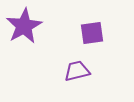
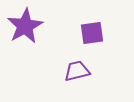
purple star: moved 1 px right
